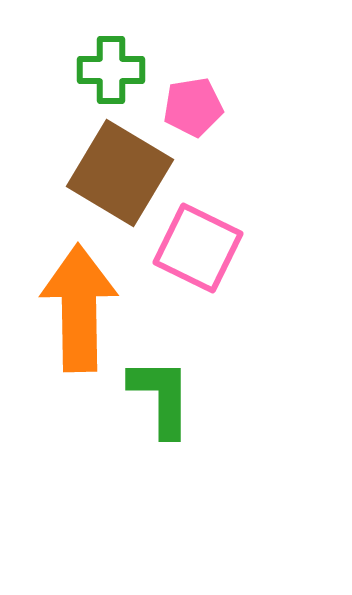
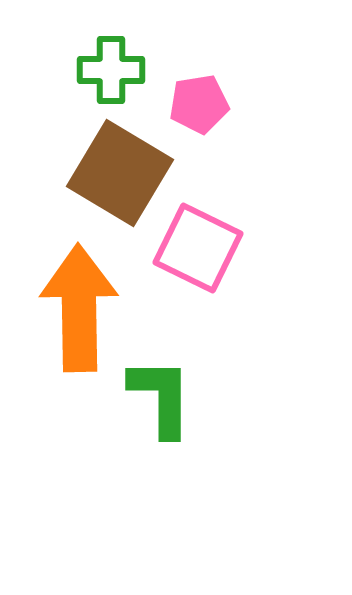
pink pentagon: moved 6 px right, 3 px up
